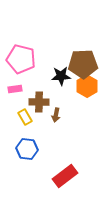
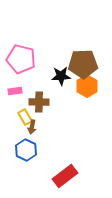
pink rectangle: moved 2 px down
brown arrow: moved 24 px left, 12 px down
blue hexagon: moved 1 px left, 1 px down; rotated 20 degrees clockwise
